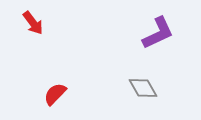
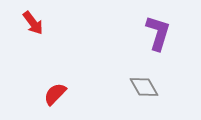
purple L-shape: rotated 48 degrees counterclockwise
gray diamond: moved 1 px right, 1 px up
